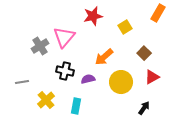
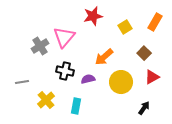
orange rectangle: moved 3 px left, 9 px down
